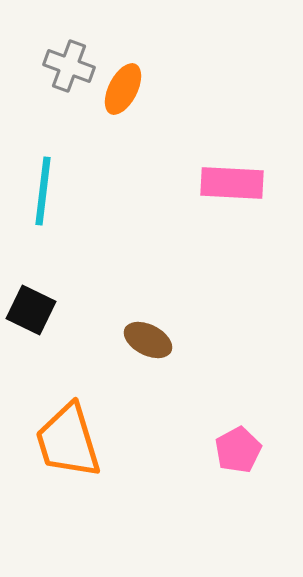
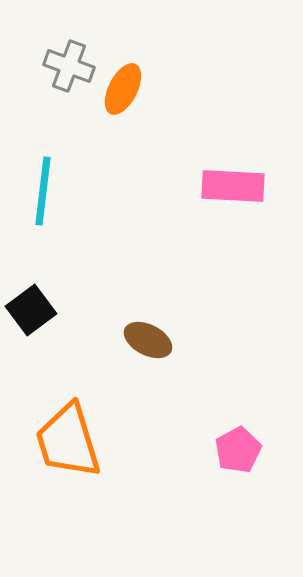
pink rectangle: moved 1 px right, 3 px down
black square: rotated 27 degrees clockwise
